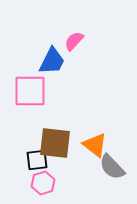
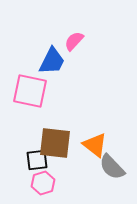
pink square: rotated 12 degrees clockwise
